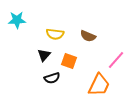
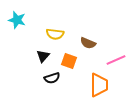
cyan star: rotated 18 degrees clockwise
brown semicircle: moved 7 px down
black triangle: moved 1 px left, 1 px down
pink line: rotated 24 degrees clockwise
orange trapezoid: rotated 25 degrees counterclockwise
